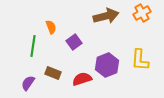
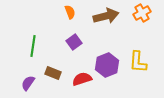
orange semicircle: moved 19 px right, 15 px up
yellow L-shape: moved 2 px left, 2 px down
